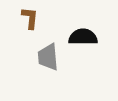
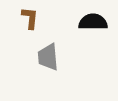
black semicircle: moved 10 px right, 15 px up
